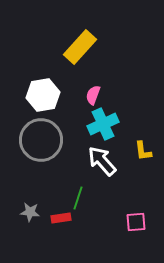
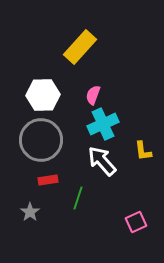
white hexagon: rotated 8 degrees clockwise
gray star: rotated 30 degrees clockwise
red rectangle: moved 13 px left, 38 px up
pink square: rotated 20 degrees counterclockwise
